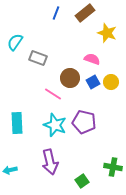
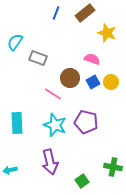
purple pentagon: moved 2 px right
